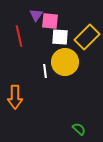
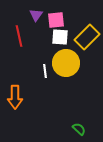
pink square: moved 6 px right, 1 px up; rotated 12 degrees counterclockwise
yellow circle: moved 1 px right, 1 px down
